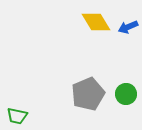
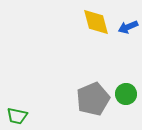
yellow diamond: rotated 16 degrees clockwise
gray pentagon: moved 5 px right, 5 px down
